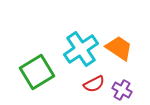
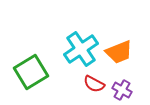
orange trapezoid: moved 4 px down; rotated 124 degrees clockwise
green square: moved 6 px left
red semicircle: rotated 55 degrees clockwise
